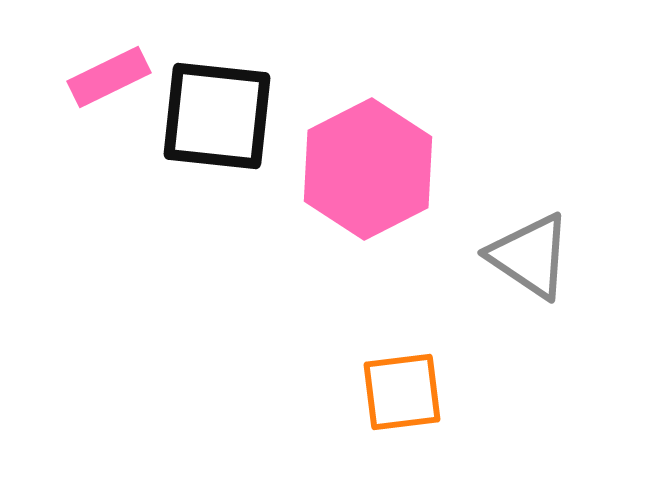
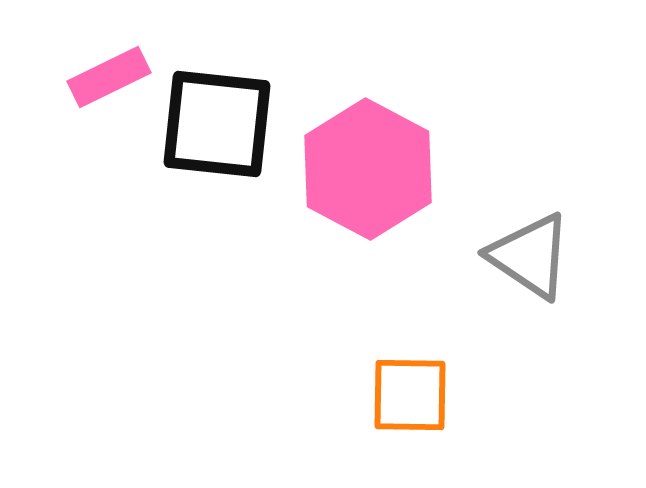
black square: moved 8 px down
pink hexagon: rotated 5 degrees counterclockwise
orange square: moved 8 px right, 3 px down; rotated 8 degrees clockwise
